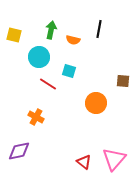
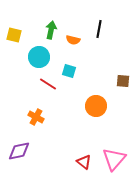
orange circle: moved 3 px down
